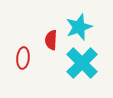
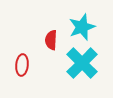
cyan star: moved 3 px right
red ellipse: moved 1 px left, 7 px down
